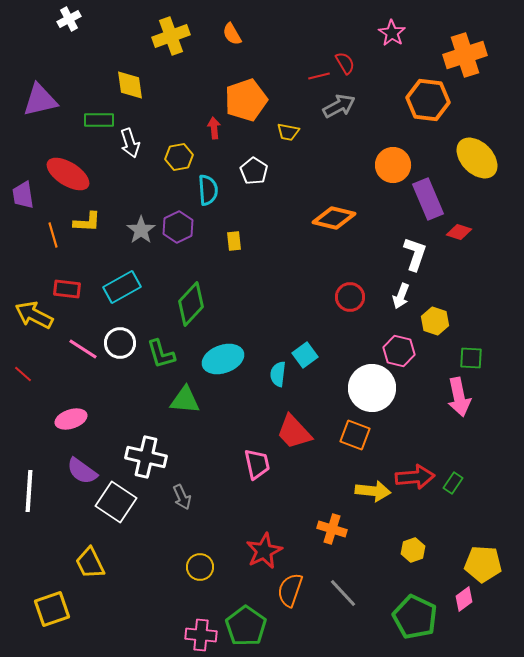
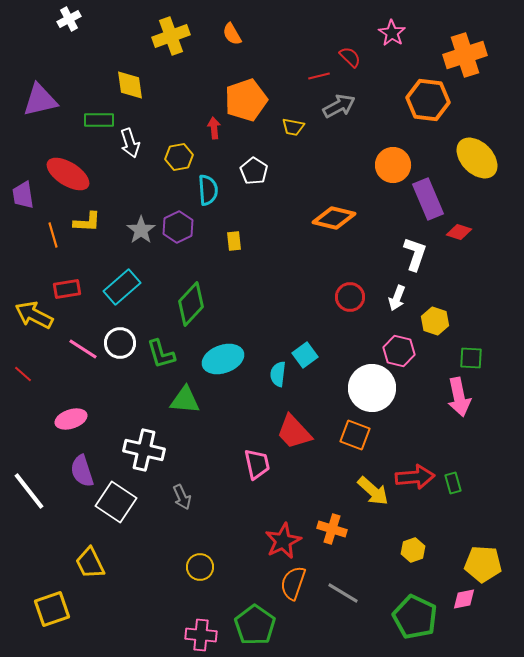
red semicircle at (345, 63): moved 5 px right, 6 px up; rotated 15 degrees counterclockwise
yellow trapezoid at (288, 132): moved 5 px right, 5 px up
cyan rectangle at (122, 287): rotated 12 degrees counterclockwise
red rectangle at (67, 289): rotated 16 degrees counterclockwise
white arrow at (401, 296): moved 4 px left, 2 px down
white cross at (146, 457): moved 2 px left, 7 px up
purple semicircle at (82, 471): rotated 36 degrees clockwise
green rectangle at (453, 483): rotated 50 degrees counterclockwise
white line at (29, 491): rotated 42 degrees counterclockwise
yellow arrow at (373, 491): rotated 36 degrees clockwise
red star at (264, 551): moved 19 px right, 10 px up
orange semicircle at (290, 590): moved 3 px right, 7 px up
gray line at (343, 593): rotated 16 degrees counterclockwise
pink diamond at (464, 599): rotated 25 degrees clockwise
green pentagon at (246, 626): moved 9 px right, 1 px up
